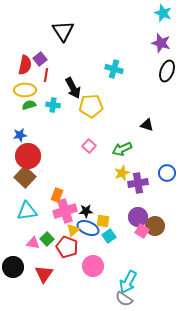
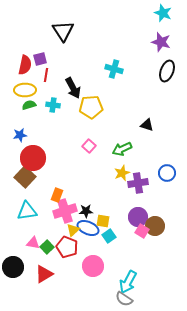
purple star at (161, 43): moved 1 px up
purple square at (40, 59): rotated 24 degrees clockwise
yellow pentagon at (91, 106): moved 1 px down
red circle at (28, 156): moved 5 px right, 2 px down
green square at (47, 239): moved 8 px down
red triangle at (44, 274): rotated 24 degrees clockwise
